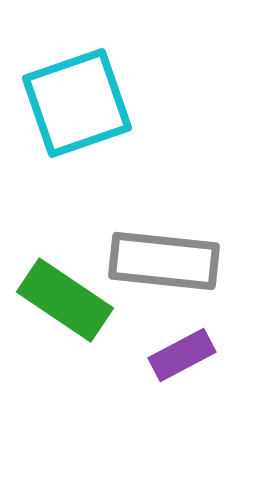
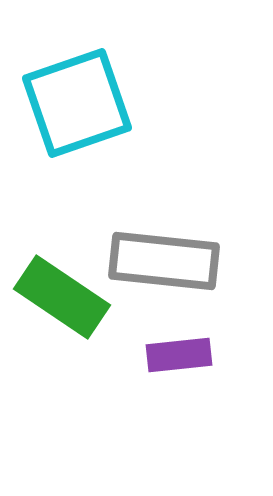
green rectangle: moved 3 px left, 3 px up
purple rectangle: moved 3 px left; rotated 22 degrees clockwise
